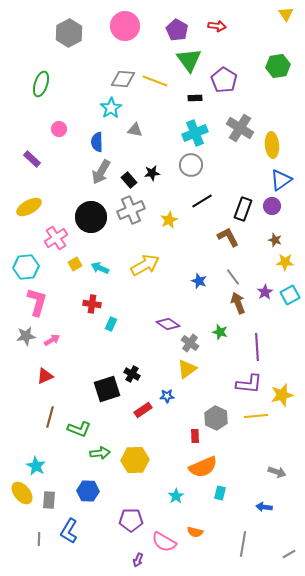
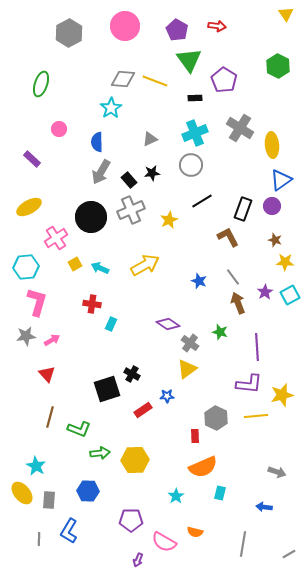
green hexagon at (278, 66): rotated 25 degrees counterclockwise
gray triangle at (135, 130): moved 15 px right, 9 px down; rotated 35 degrees counterclockwise
red triangle at (45, 376): moved 2 px right, 2 px up; rotated 48 degrees counterclockwise
